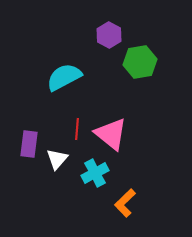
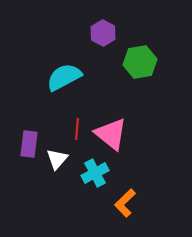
purple hexagon: moved 6 px left, 2 px up
